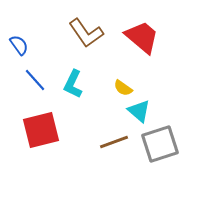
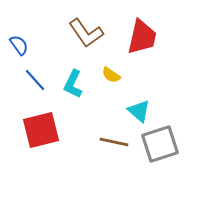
red trapezoid: rotated 63 degrees clockwise
yellow semicircle: moved 12 px left, 13 px up
brown line: rotated 32 degrees clockwise
